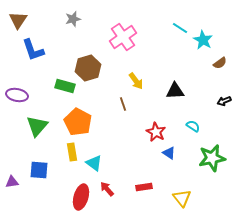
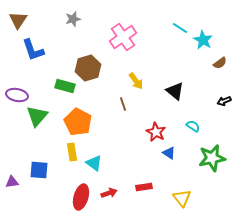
black triangle: rotated 42 degrees clockwise
green triangle: moved 10 px up
red arrow: moved 2 px right, 4 px down; rotated 112 degrees clockwise
